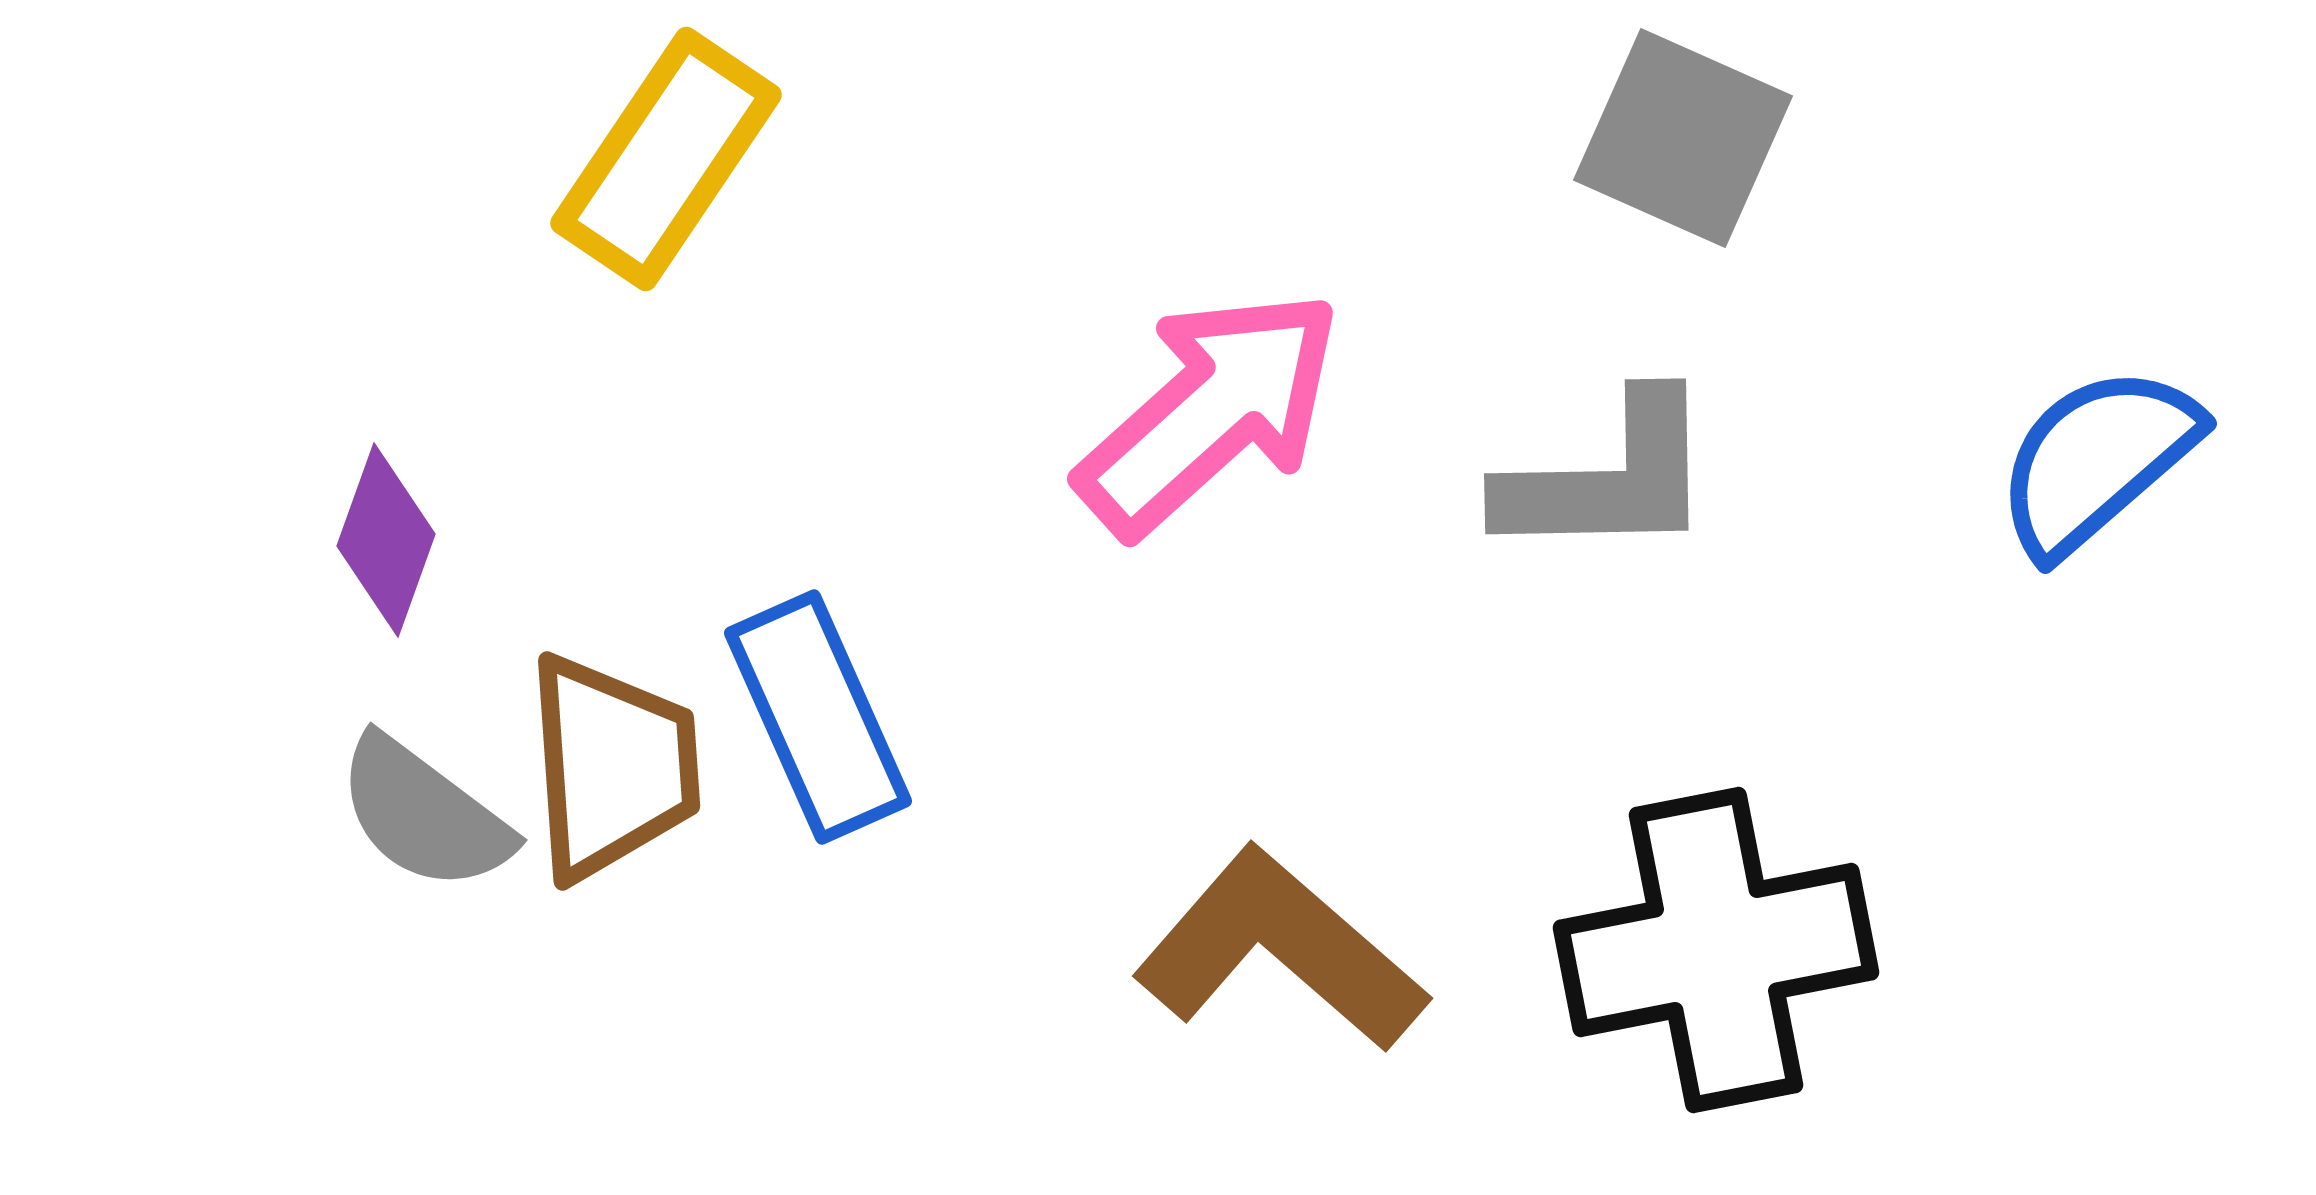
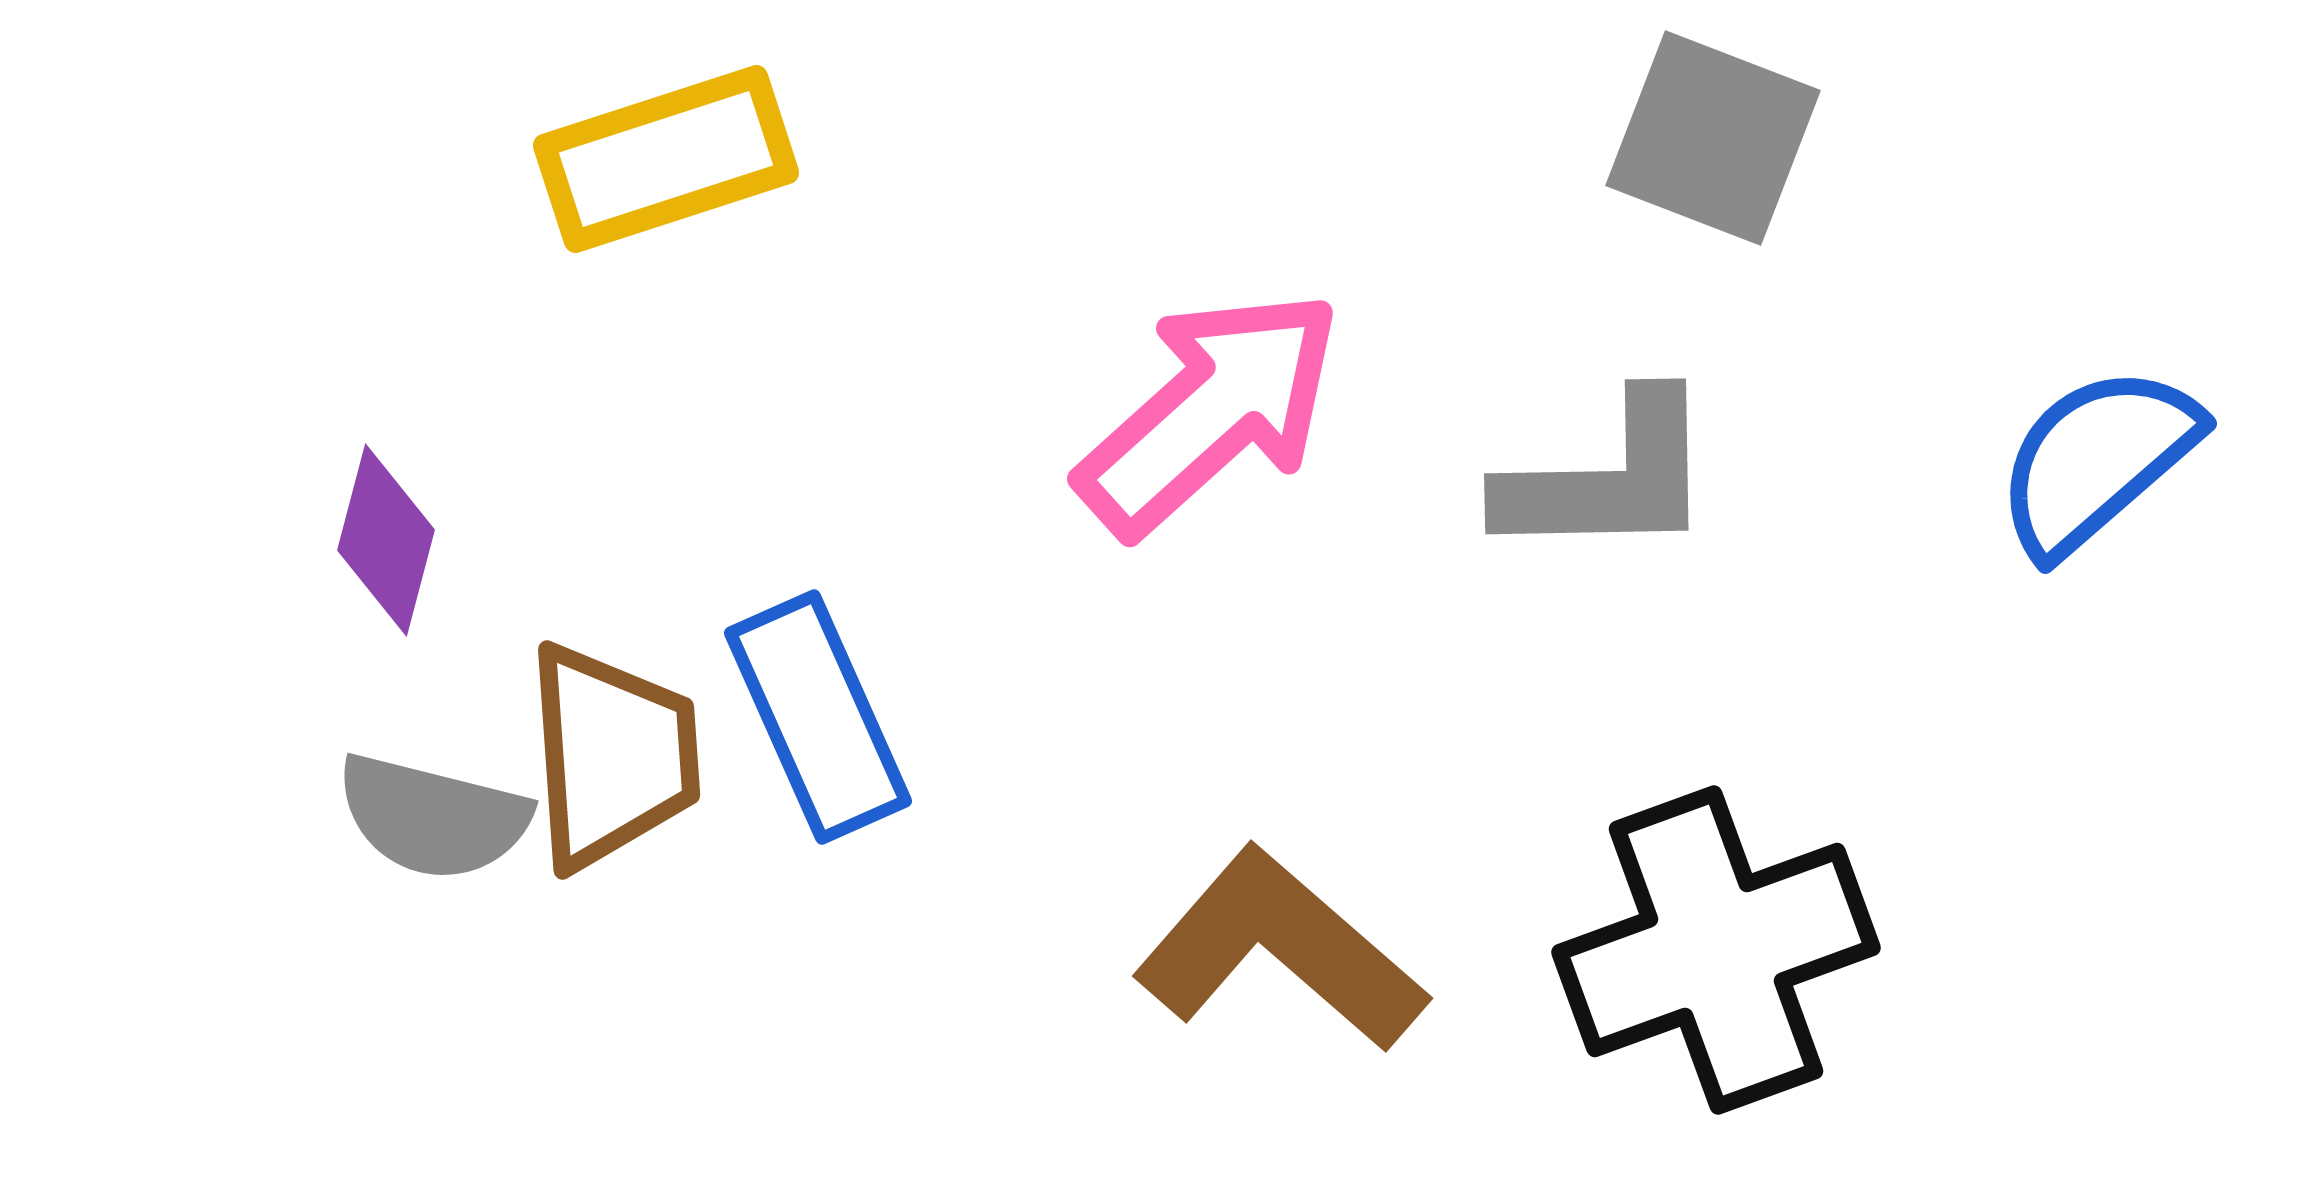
gray square: moved 30 px right; rotated 3 degrees counterclockwise
yellow rectangle: rotated 38 degrees clockwise
purple diamond: rotated 5 degrees counterclockwise
brown trapezoid: moved 11 px up
gray semicircle: moved 9 px right, 3 px down; rotated 23 degrees counterclockwise
black cross: rotated 9 degrees counterclockwise
